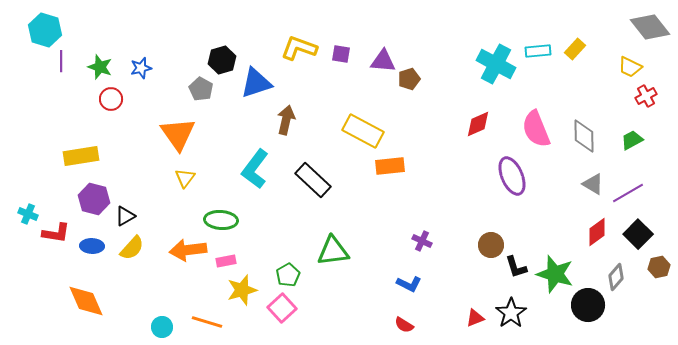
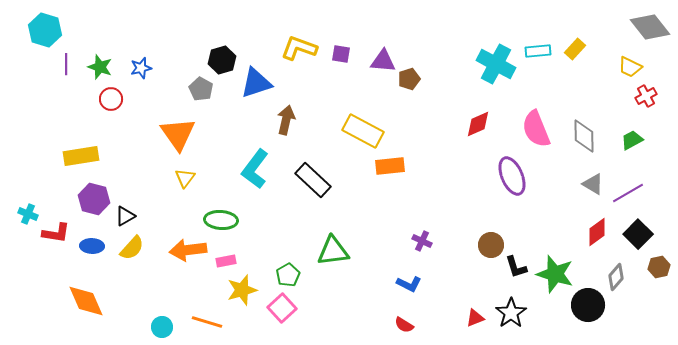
purple line at (61, 61): moved 5 px right, 3 px down
